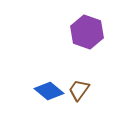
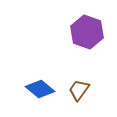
blue diamond: moved 9 px left, 2 px up
